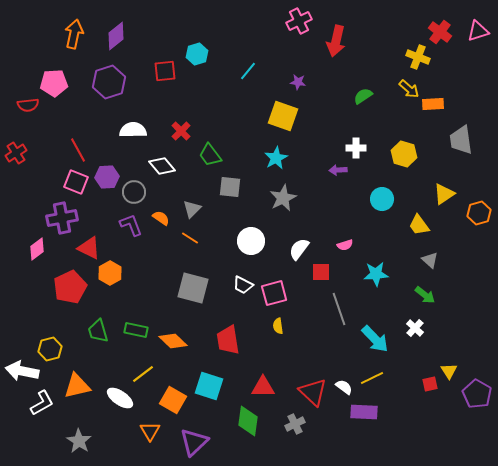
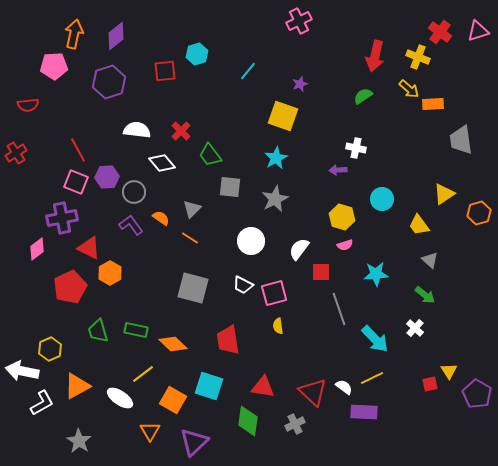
red arrow at (336, 41): moved 39 px right, 15 px down
purple star at (298, 82): moved 2 px right, 2 px down; rotated 28 degrees counterclockwise
pink pentagon at (54, 83): moved 17 px up
white semicircle at (133, 130): moved 4 px right; rotated 8 degrees clockwise
white cross at (356, 148): rotated 12 degrees clockwise
yellow hexagon at (404, 154): moved 62 px left, 63 px down
white diamond at (162, 166): moved 3 px up
gray star at (283, 198): moved 8 px left, 1 px down
purple L-shape at (131, 225): rotated 15 degrees counterclockwise
orange diamond at (173, 341): moved 3 px down
yellow hexagon at (50, 349): rotated 10 degrees counterclockwise
orange triangle at (77, 386): rotated 16 degrees counterclockwise
red triangle at (263, 387): rotated 10 degrees clockwise
